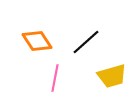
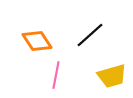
black line: moved 4 px right, 7 px up
pink line: moved 1 px right, 3 px up
